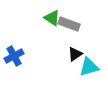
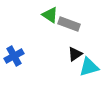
green triangle: moved 2 px left, 3 px up
